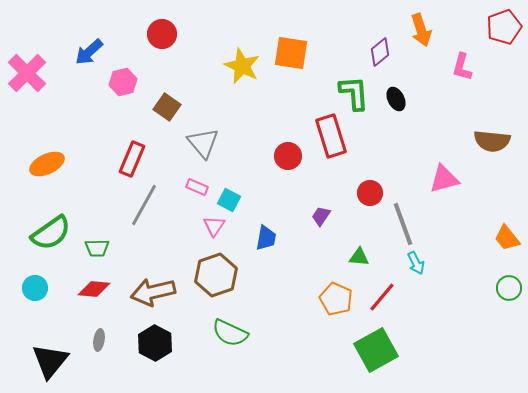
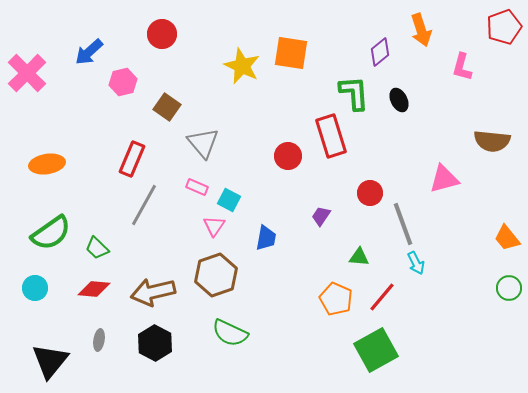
black ellipse at (396, 99): moved 3 px right, 1 px down
orange ellipse at (47, 164): rotated 16 degrees clockwise
green trapezoid at (97, 248): rotated 45 degrees clockwise
